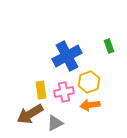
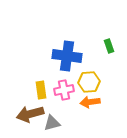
blue cross: rotated 36 degrees clockwise
yellow hexagon: rotated 15 degrees clockwise
pink cross: moved 2 px up
orange arrow: moved 3 px up
brown arrow: rotated 16 degrees clockwise
gray triangle: moved 3 px left; rotated 12 degrees clockwise
